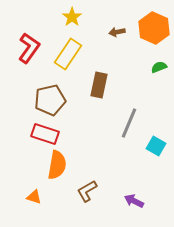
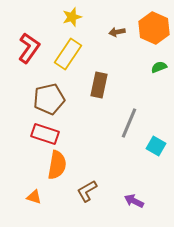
yellow star: rotated 18 degrees clockwise
brown pentagon: moved 1 px left, 1 px up
